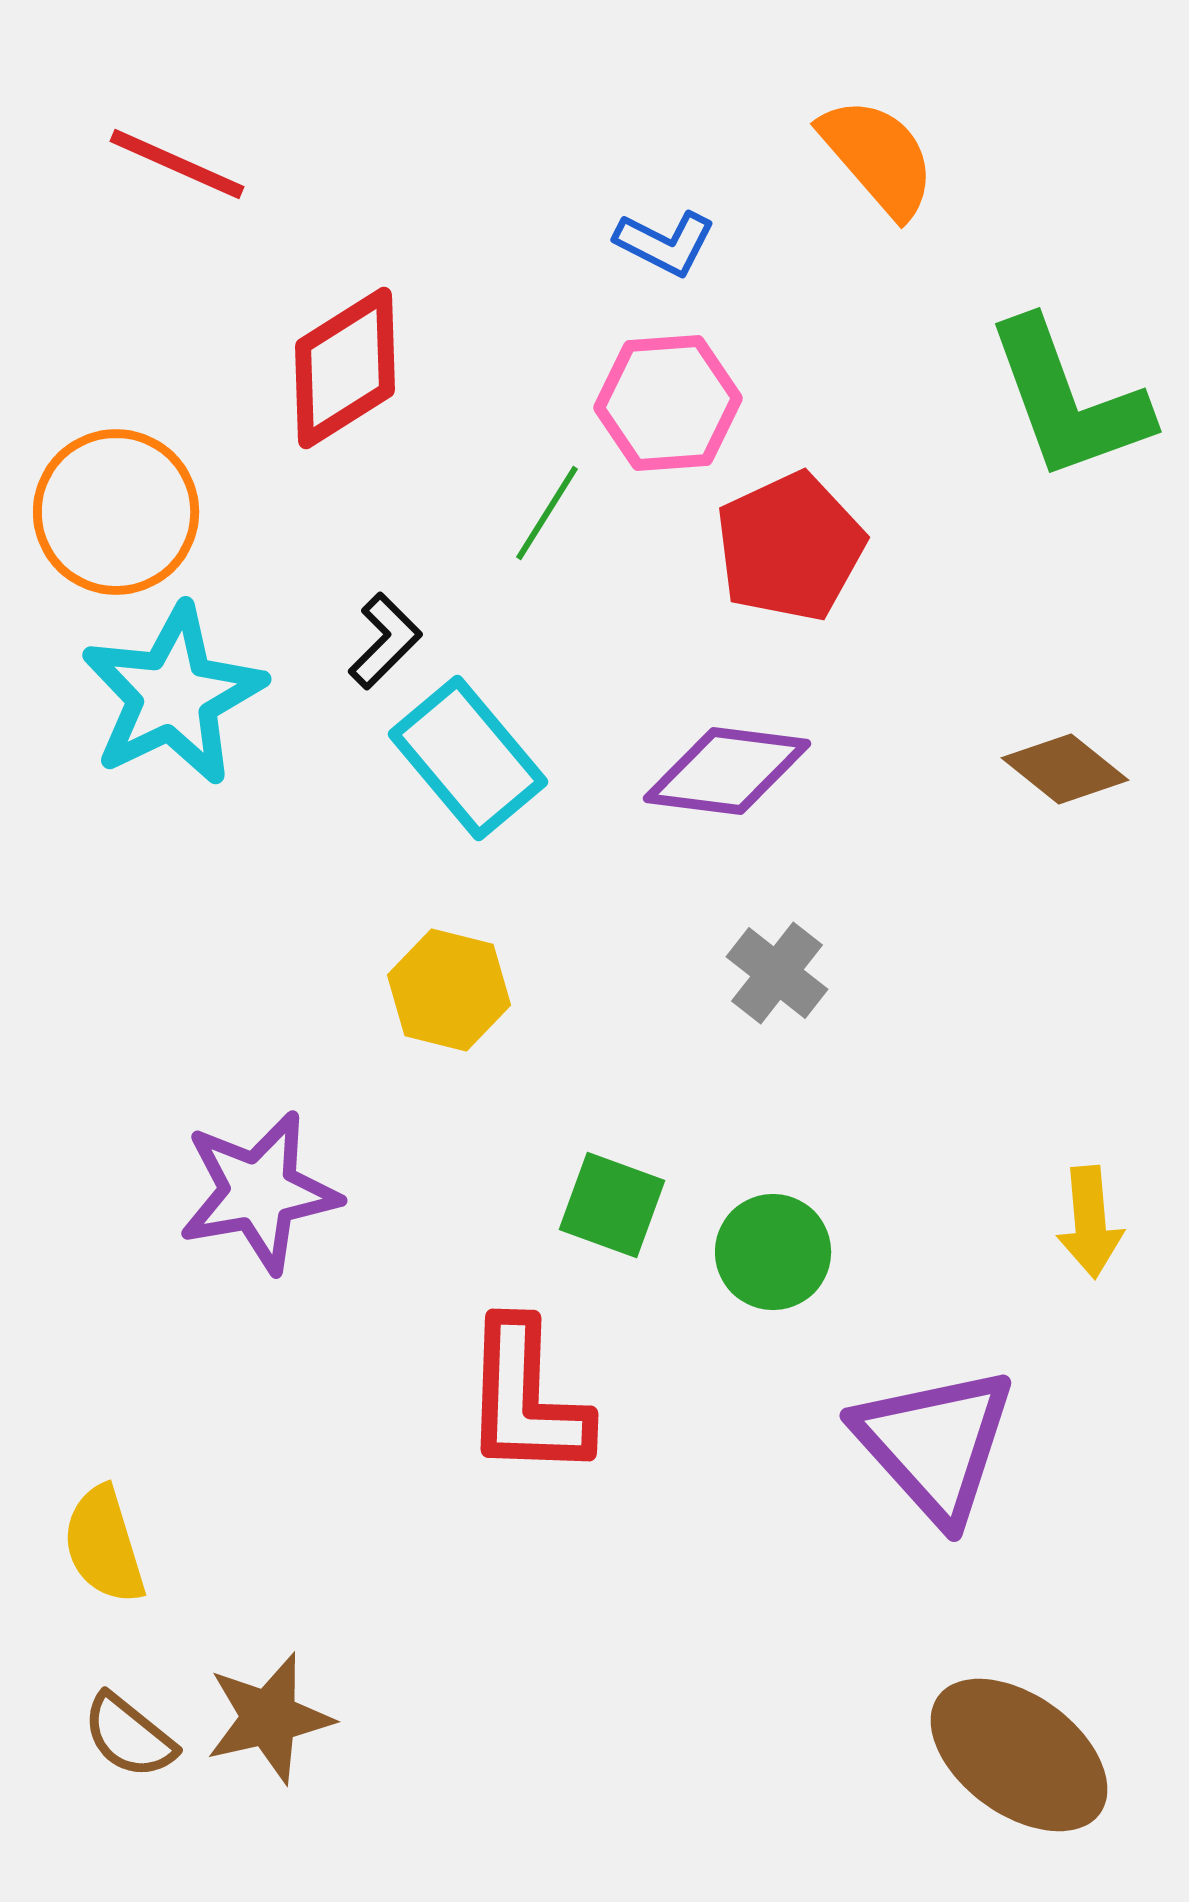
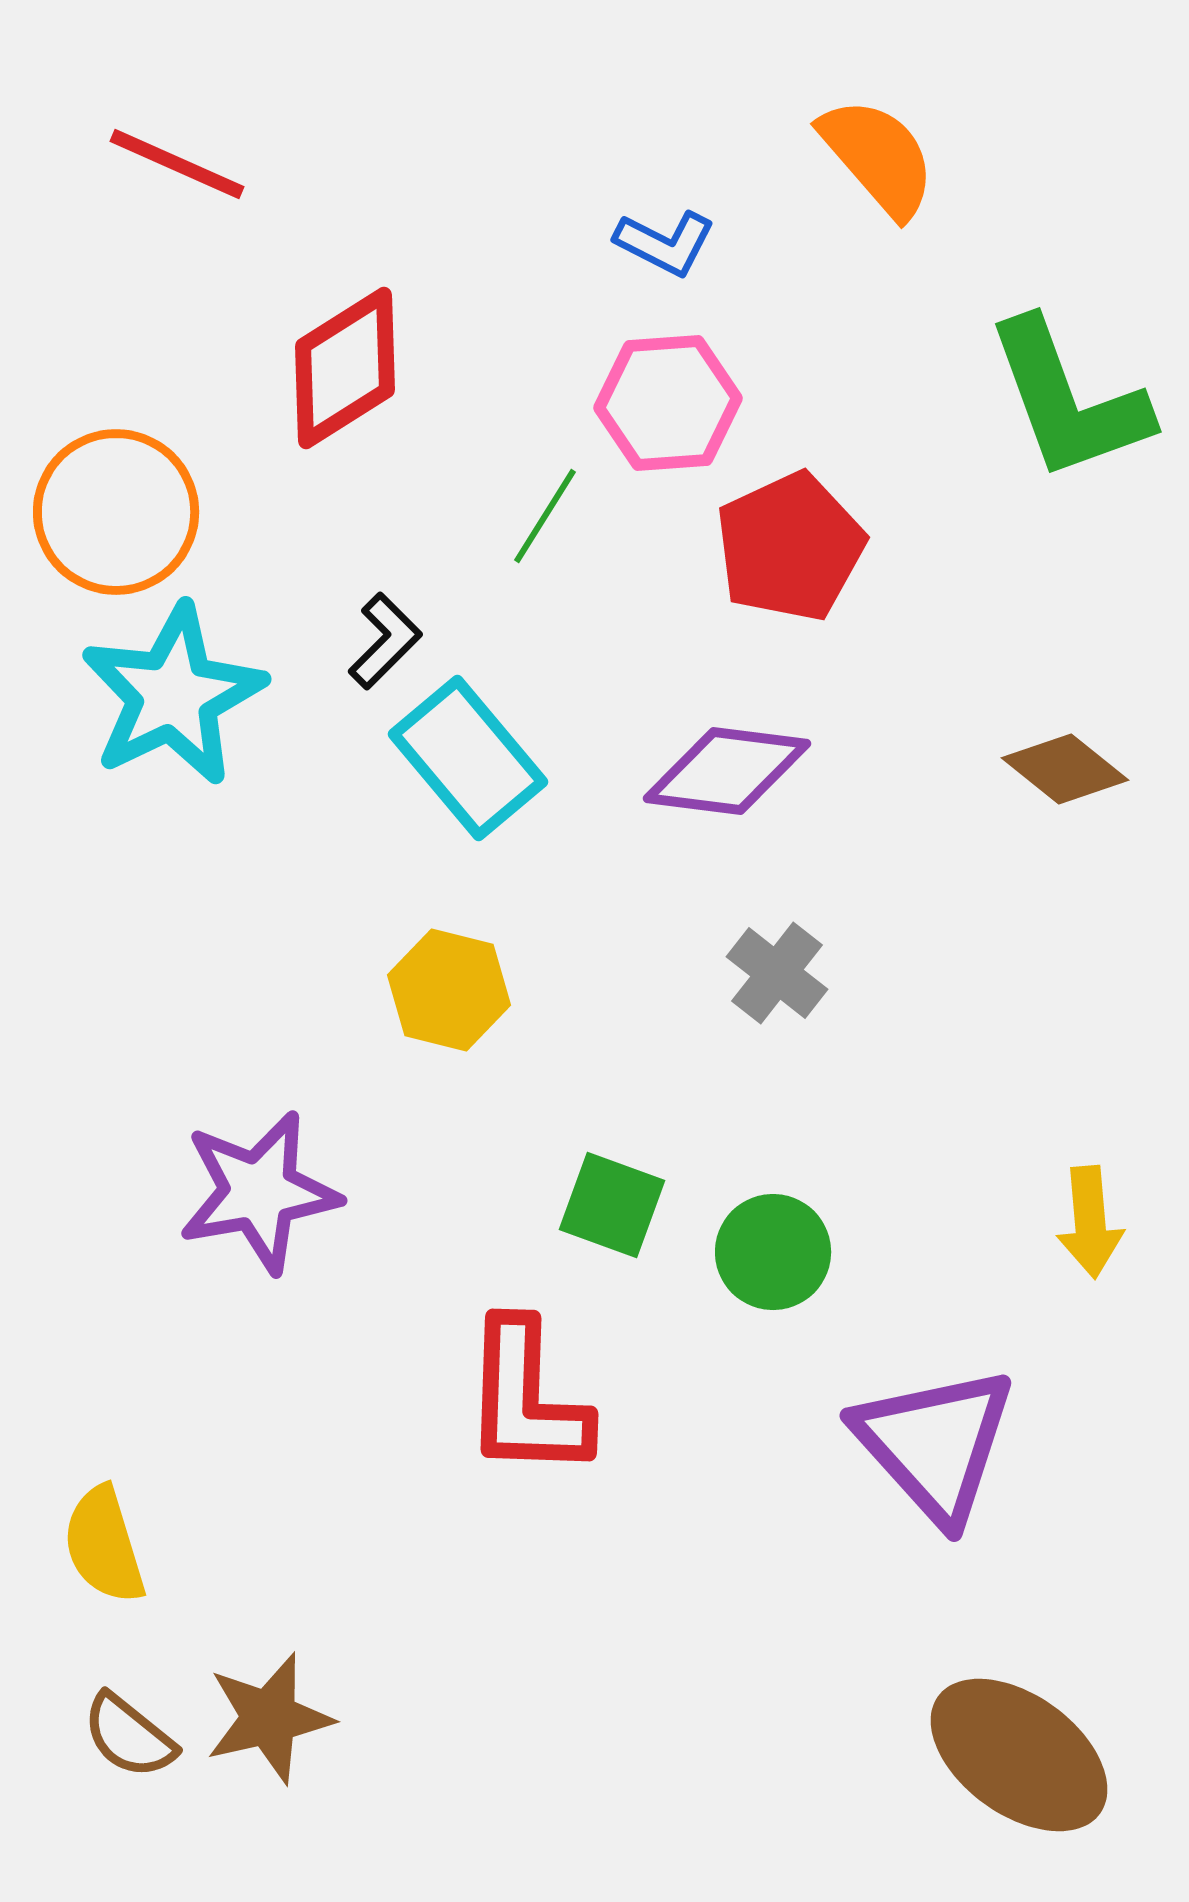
green line: moved 2 px left, 3 px down
